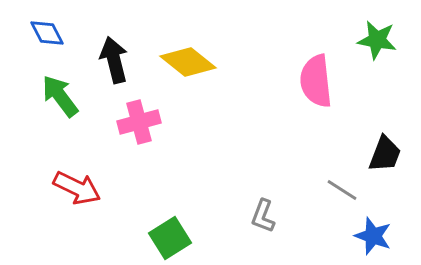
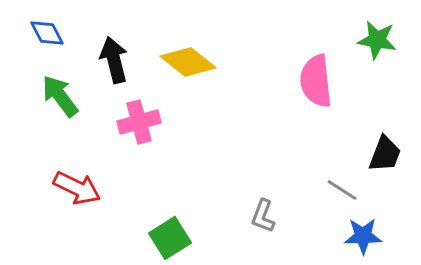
blue star: moved 10 px left; rotated 21 degrees counterclockwise
